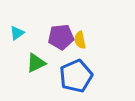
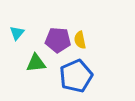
cyan triangle: rotated 14 degrees counterclockwise
purple pentagon: moved 3 px left, 3 px down; rotated 10 degrees clockwise
green triangle: rotated 20 degrees clockwise
